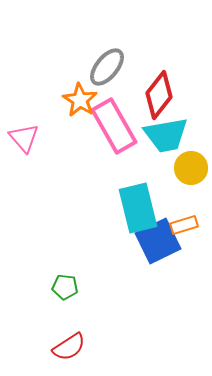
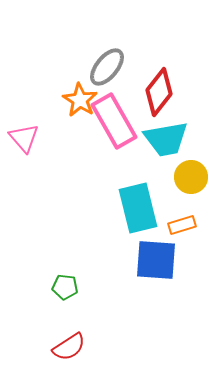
red diamond: moved 3 px up
pink rectangle: moved 5 px up
cyan trapezoid: moved 4 px down
yellow circle: moved 9 px down
orange rectangle: moved 2 px left
blue square: moved 2 px left, 19 px down; rotated 30 degrees clockwise
